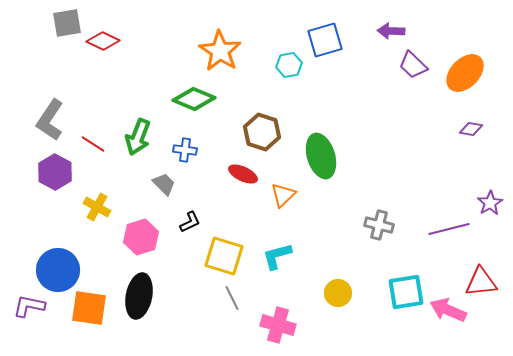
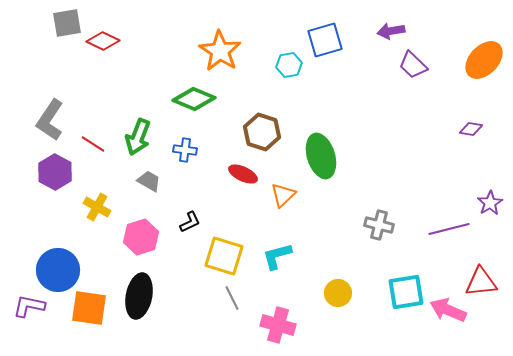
purple arrow: rotated 12 degrees counterclockwise
orange ellipse: moved 19 px right, 13 px up
gray trapezoid: moved 15 px left, 3 px up; rotated 15 degrees counterclockwise
